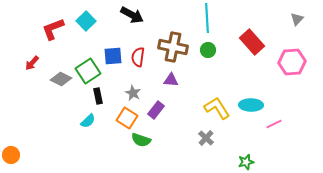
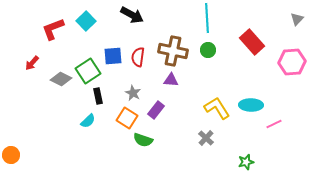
brown cross: moved 4 px down
green semicircle: moved 2 px right
